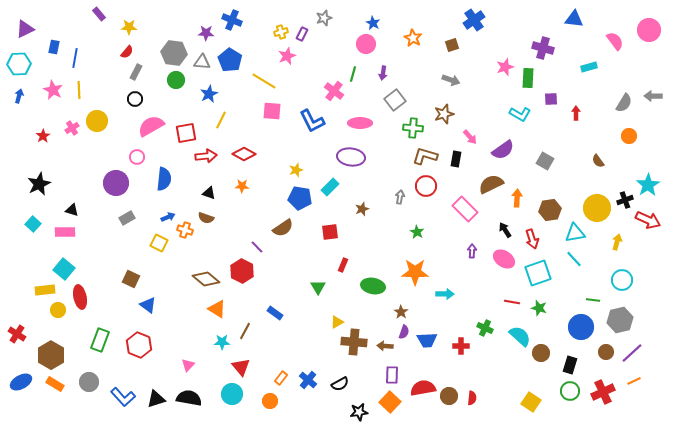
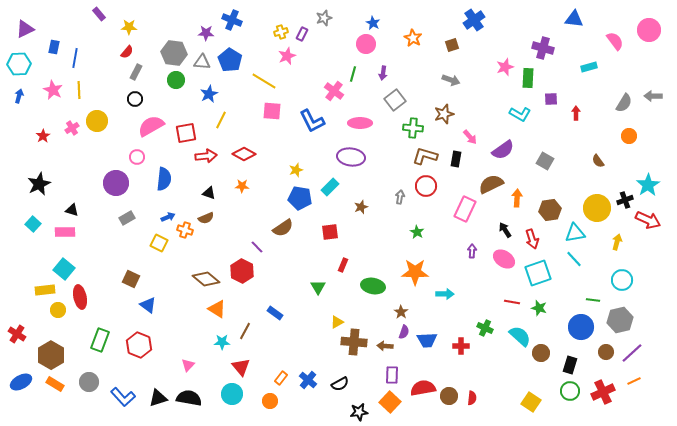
brown star at (362, 209): moved 1 px left, 2 px up
pink rectangle at (465, 209): rotated 70 degrees clockwise
brown semicircle at (206, 218): rotated 42 degrees counterclockwise
black triangle at (156, 399): moved 2 px right, 1 px up
